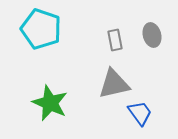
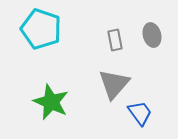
gray triangle: rotated 36 degrees counterclockwise
green star: moved 1 px right, 1 px up
